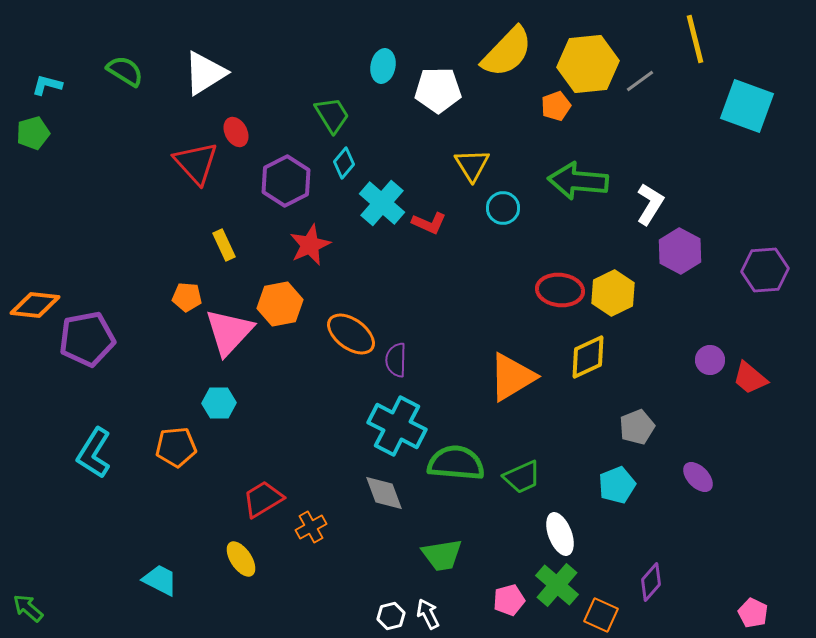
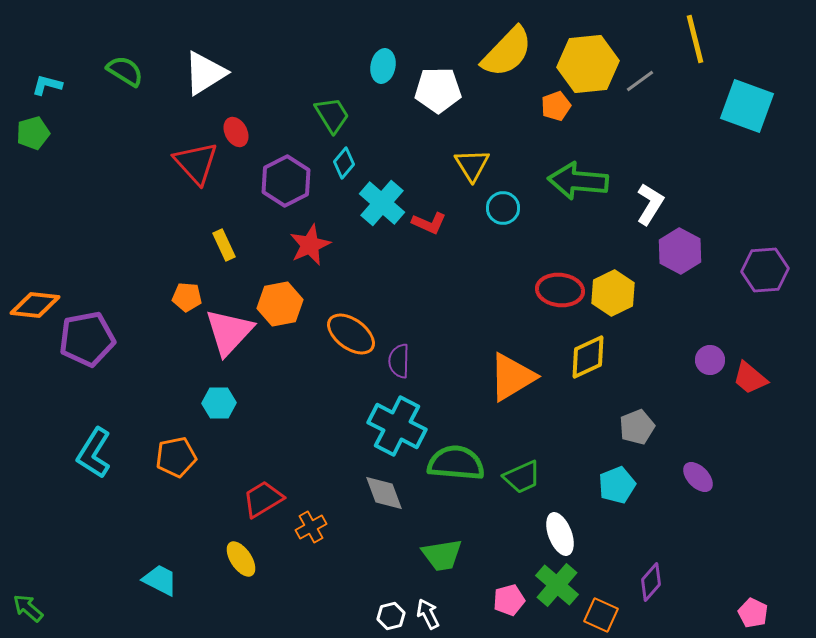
purple semicircle at (396, 360): moved 3 px right, 1 px down
orange pentagon at (176, 447): moved 10 px down; rotated 6 degrees counterclockwise
